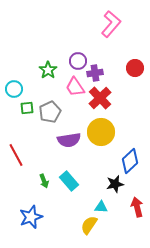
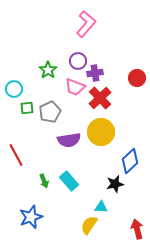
pink L-shape: moved 25 px left
red circle: moved 2 px right, 10 px down
pink trapezoid: rotated 35 degrees counterclockwise
red arrow: moved 22 px down
